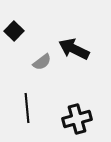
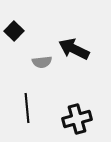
gray semicircle: rotated 30 degrees clockwise
